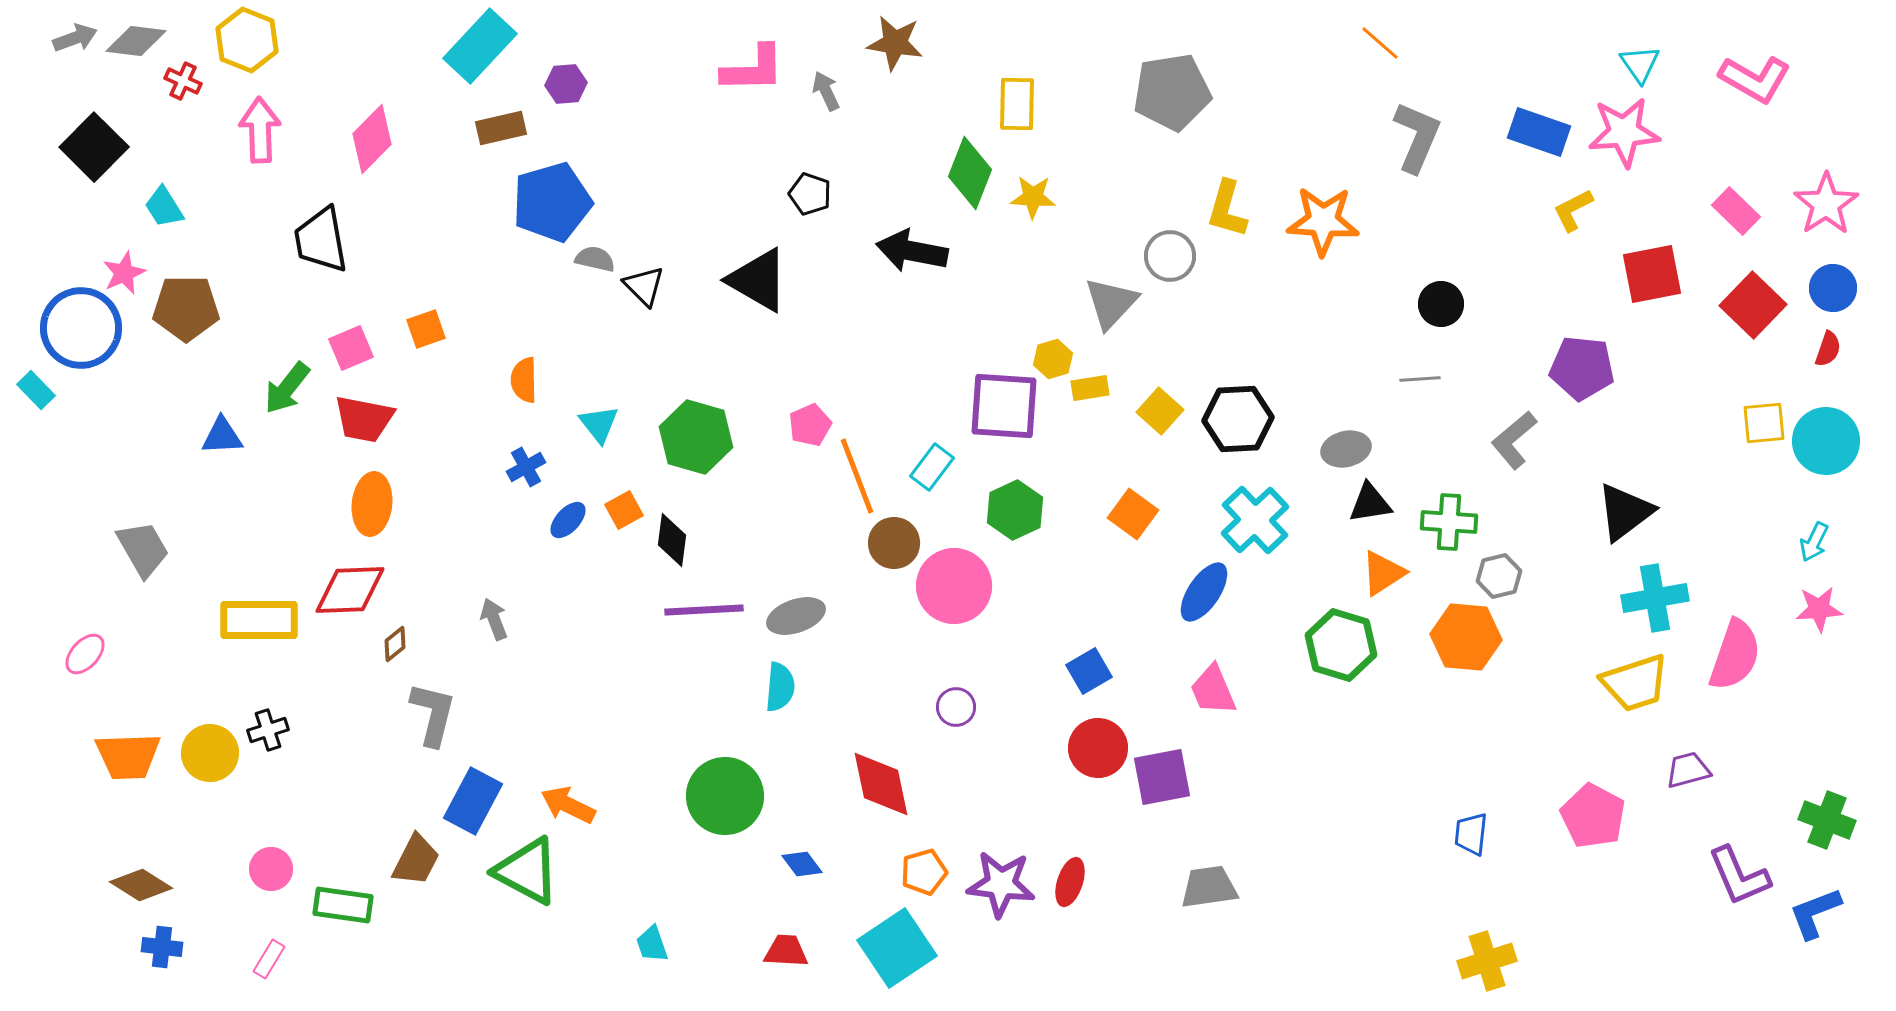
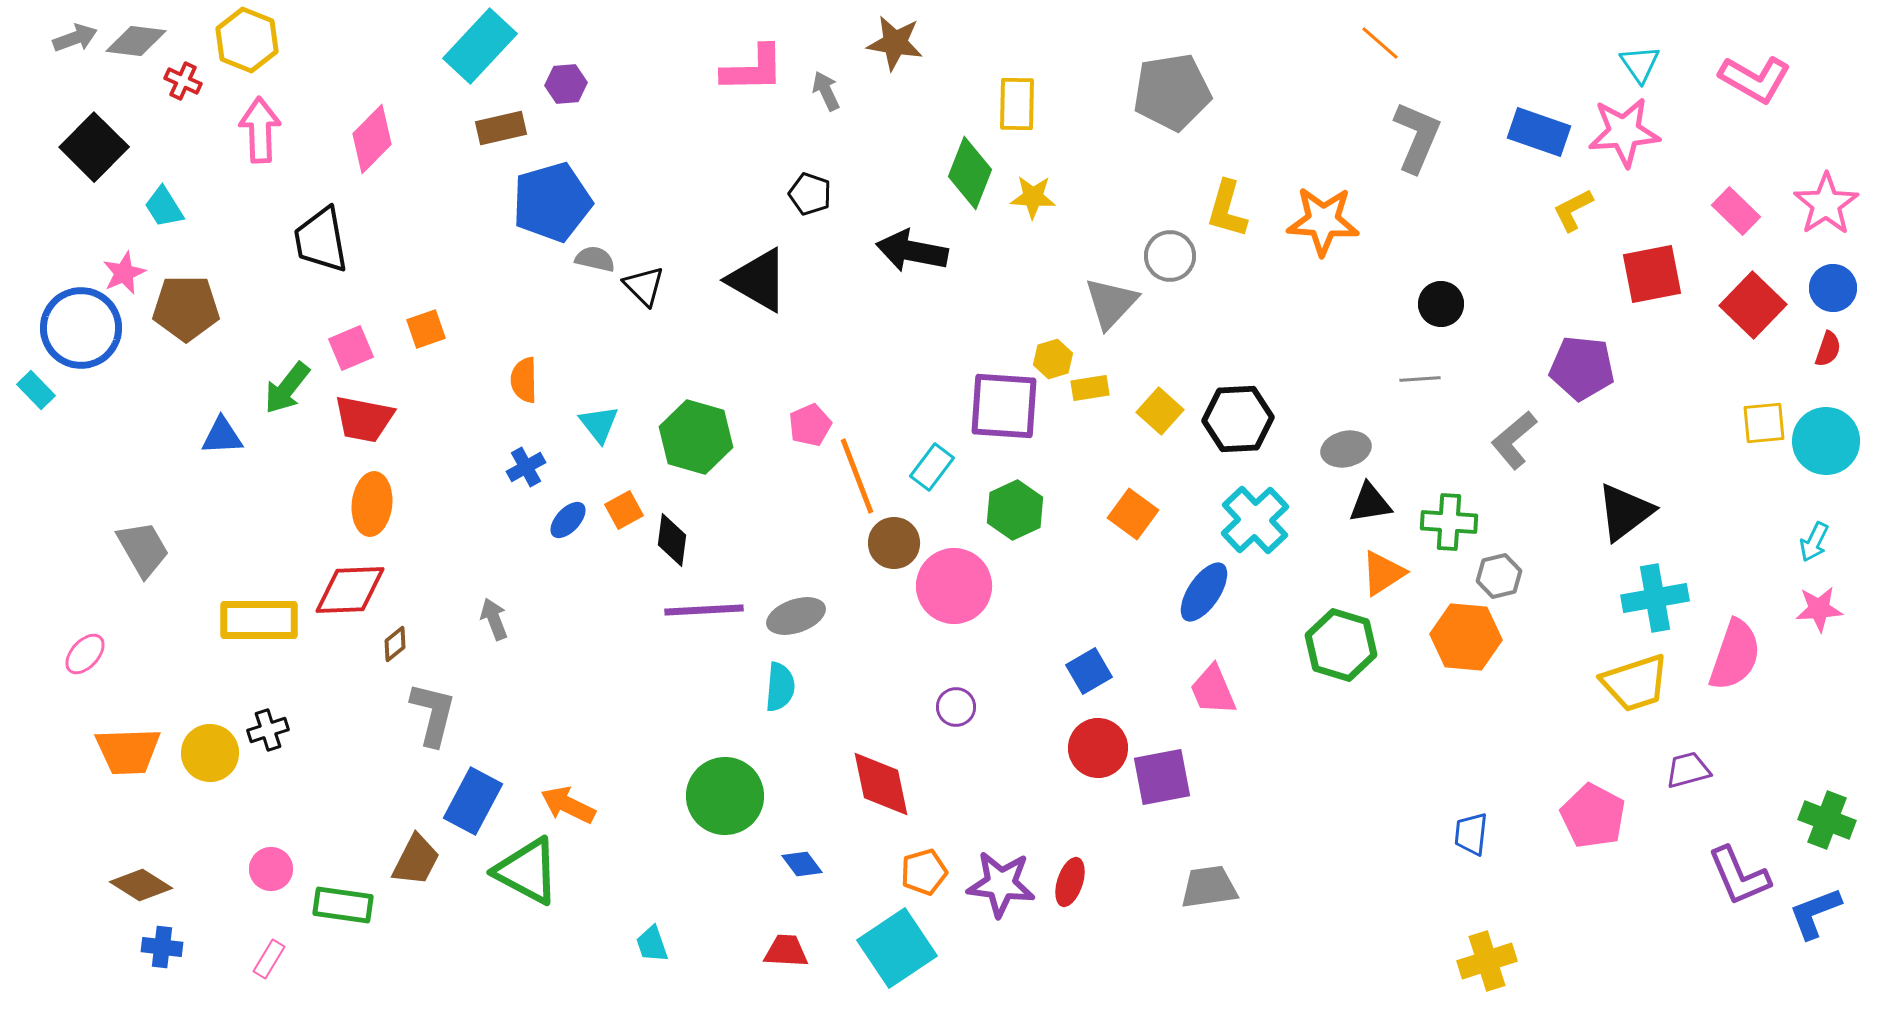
orange trapezoid at (128, 756): moved 5 px up
